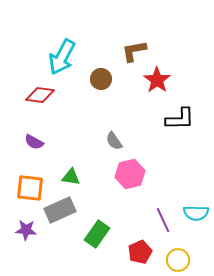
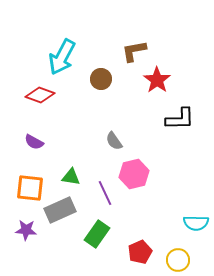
red diamond: rotated 12 degrees clockwise
pink hexagon: moved 4 px right
cyan semicircle: moved 10 px down
purple line: moved 58 px left, 27 px up
